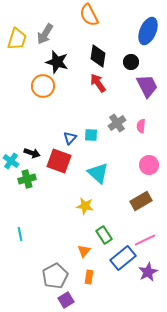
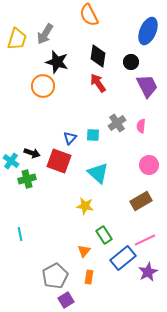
cyan square: moved 2 px right
